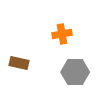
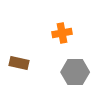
orange cross: moved 1 px up
